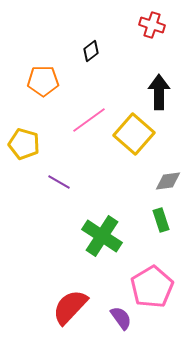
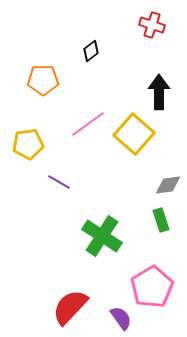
orange pentagon: moved 1 px up
pink line: moved 1 px left, 4 px down
yellow pentagon: moved 4 px right; rotated 24 degrees counterclockwise
gray diamond: moved 4 px down
